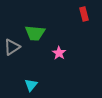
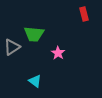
green trapezoid: moved 1 px left, 1 px down
pink star: moved 1 px left
cyan triangle: moved 4 px right, 4 px up; rotated 32 degrees counterclockwise
